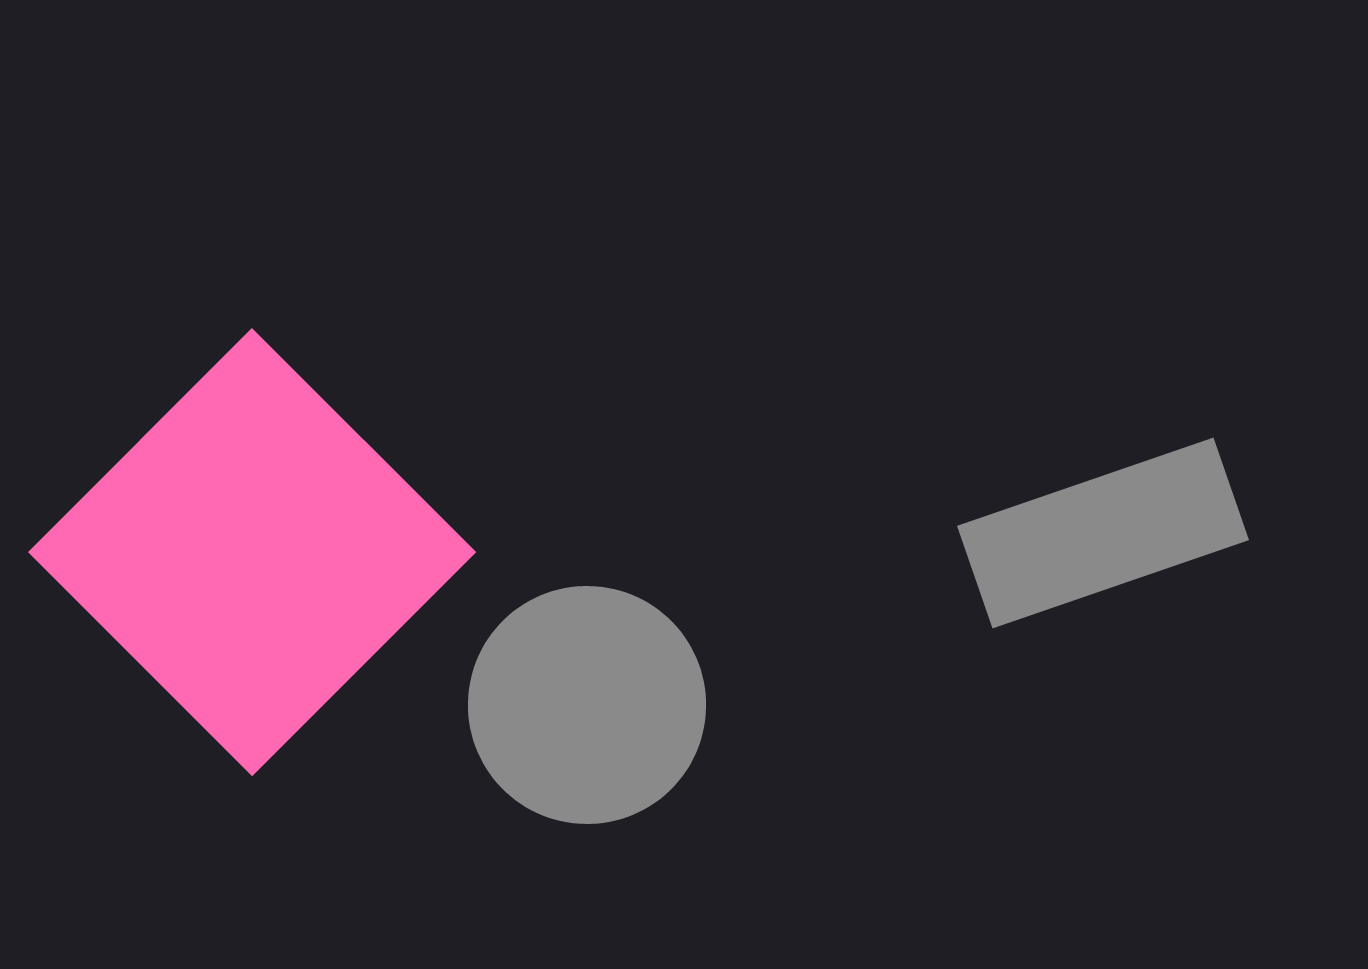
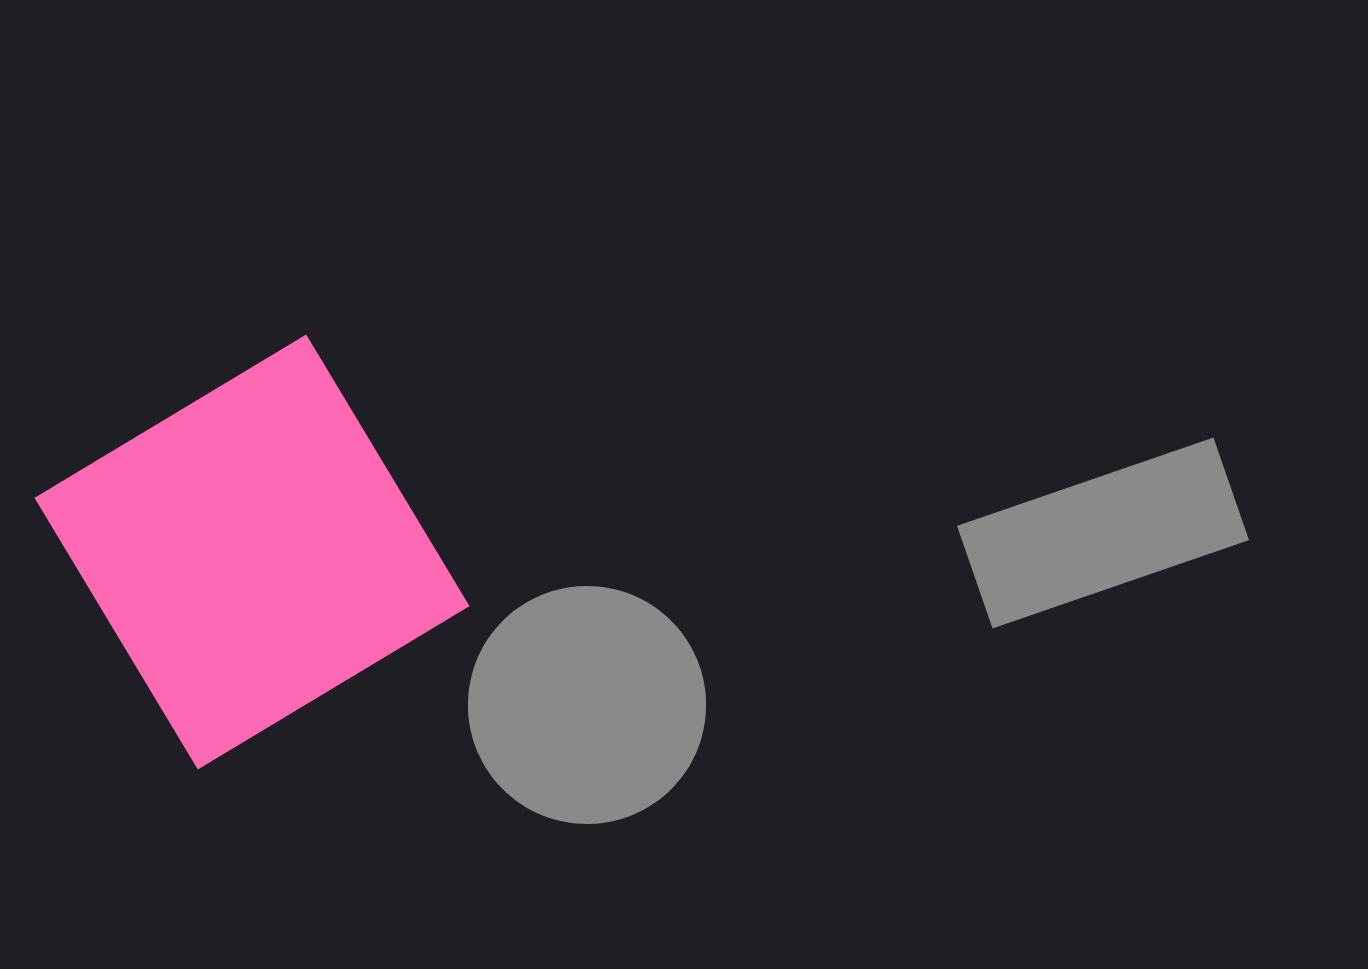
pink square: rotated 14 degrees clockwise
